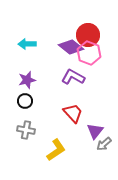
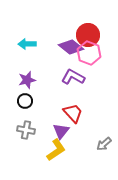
purple triangle: moved 34 px left
